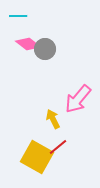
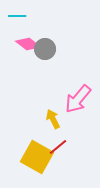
cyan line: moved 1 px left
